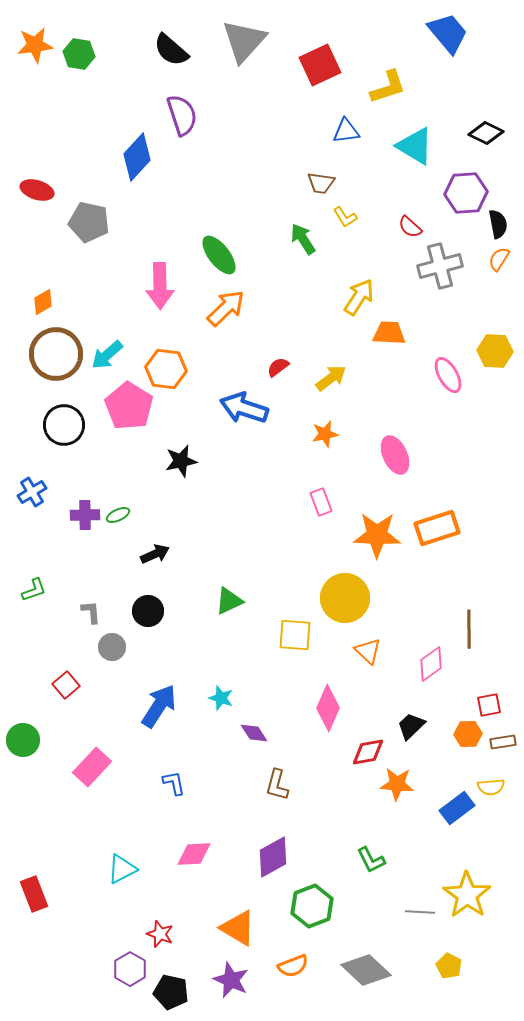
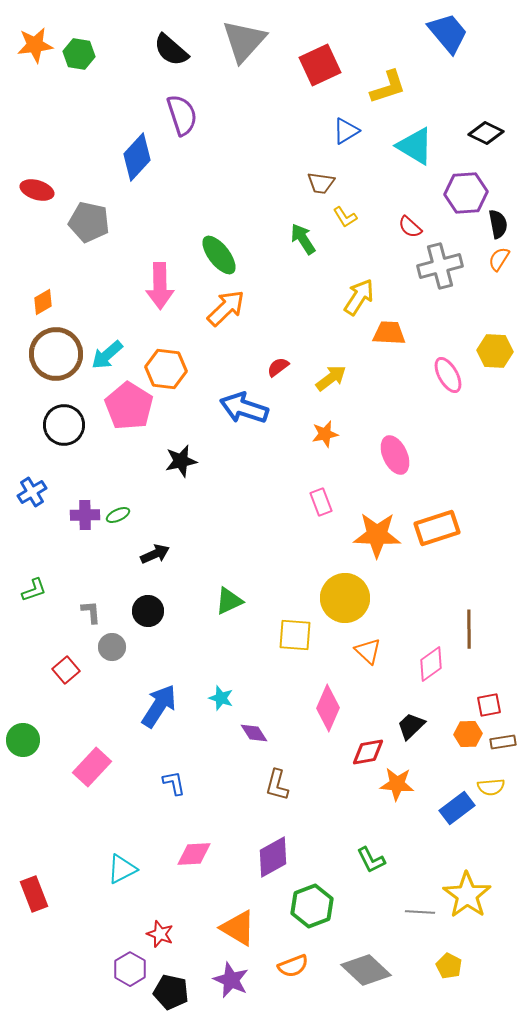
blue triangle at (346, 131): rotated 24 degrees counterclockwise
red square at (66, 685): moved 15 px up
